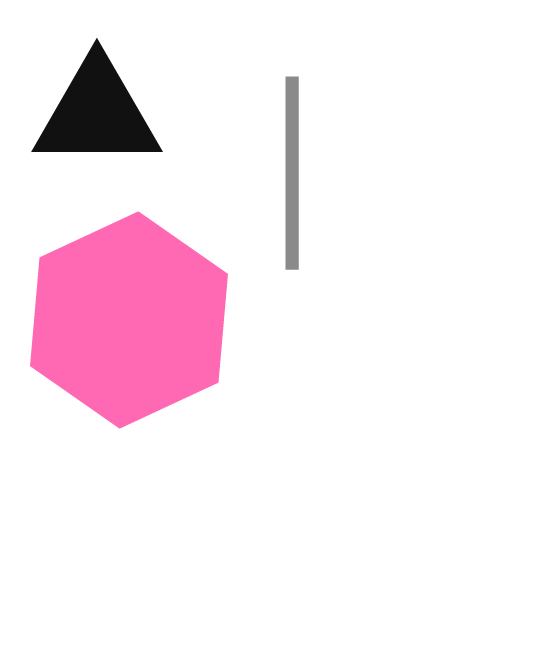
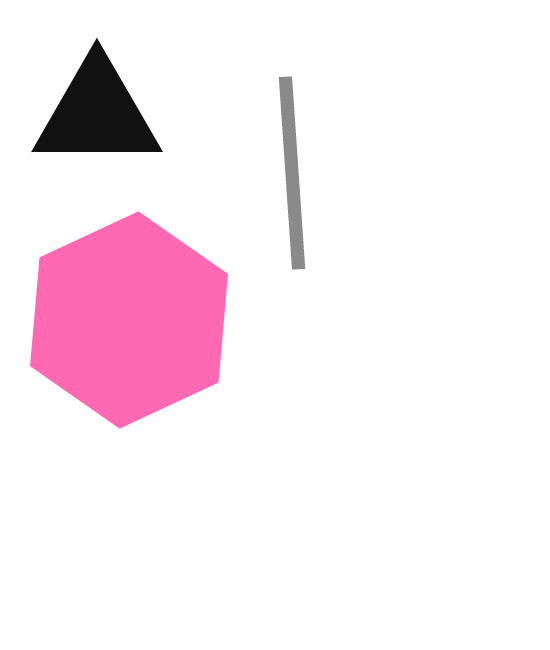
gray line: rotated 4 degrees counterclockwise
